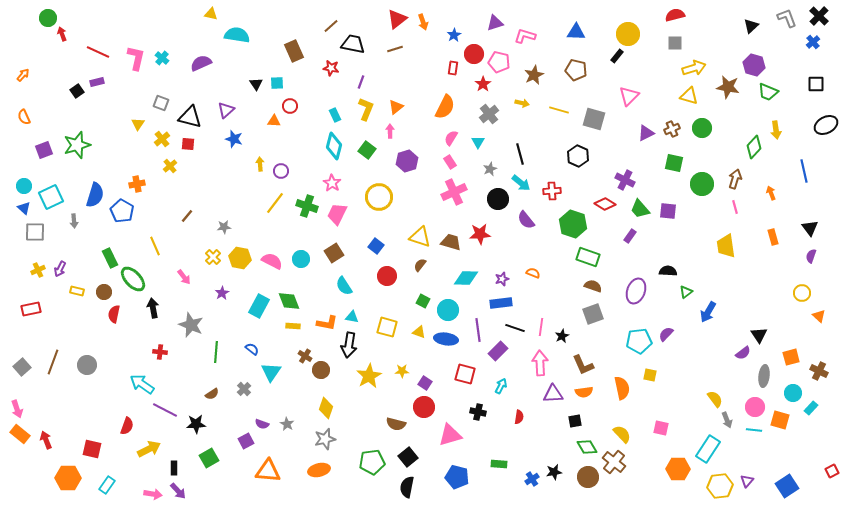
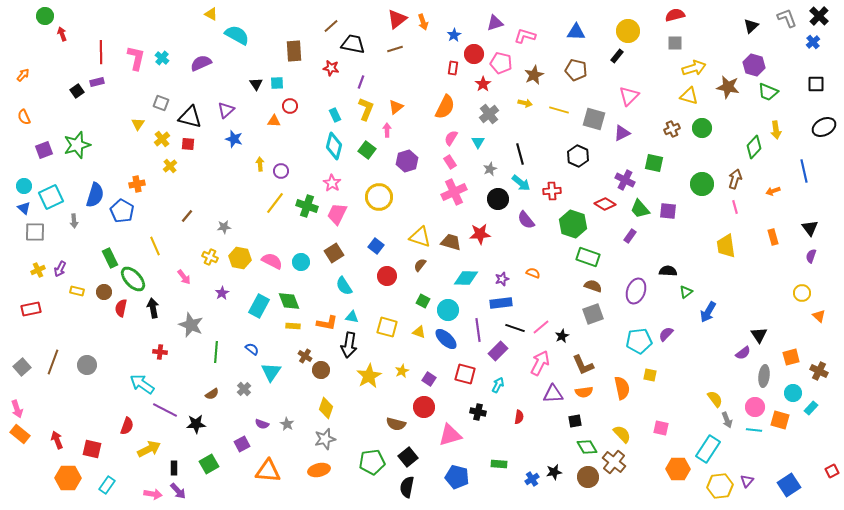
yellow triangle at (211, 14): rotated 16 degrees clockwise
green circle at (48, 18): moved 3 px left, 2 px up
yellow circle at (628, 34): moved 3 px up
cyan semicircle at (237, 35): rotated 20 degrees clockwise
brown rectangle at (294, 51): rotated 20 degrees clockwise
red line at (98, 52): moved 3 px right; rotated 65 degrees clockwise
pink pentagon at (499, 62): moved 2 px right, 1 px down
yellow arrow at (522, 103): moved 3 px right
black ellipse at (826, 125): moved 2 px left, 2 px down
pink arrow at (390, 131): moved 3 px left, 1 px up
purple triangle at (646, 133): moved 24 px left
green square at (674, 163): moved 20 px left
orange arrow at (771, 193): moved 2 px right, 2 px up; rotated 88 degrees counterclockwise
yellow cross at (213, 257): moved 3 px left; rotated 21 degrees counterclockwise
cyan circle at (301, 259): moved 3 px down
red semicircle at (114, 314): moved 7 px right, 6 px up
pink line at (541, 327): rotated 42 degrees clockwise
blue ellipse at (446, 339): rotated 35 degrees clockwise
pink arrow at (540, 363): rotated 30 degrees clockwise
yellow star at (402, 371): rotated 24 degrees counterclockwise
purple square at (425, 383): moved 4 px right, 4 px up
cyan arrow at (501, 386): moved 3 px left, 1 px up
red arrow at (46, 440): moved 11 px right
purple square at (246, 441): moved 4 px left, 3 px down
green square at (209, 458): moved 6 px down
blue square at (787, 486): moved 2 px right, 1 px up
